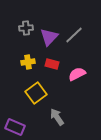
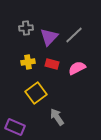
pink semicircle: moved 6 px up
